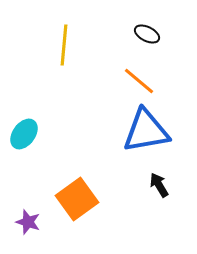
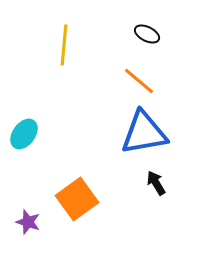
blue triangle: moved 2 px left, 2 px down
black arrow: moved 3 px left, 2 px up
